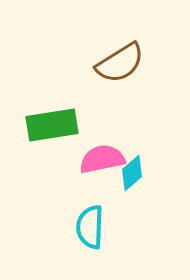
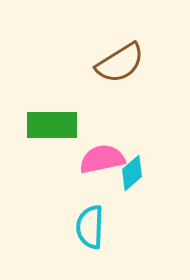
green rectangle: rotated 9 degrees clockwise
